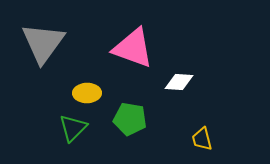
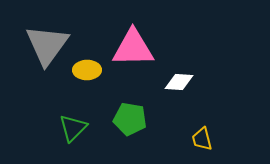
gray triangle: moved 4 px right, 2 px down
pink triangle: rotated 21 degrees counterclockwise
yellow ellipse: moved 23 px up
